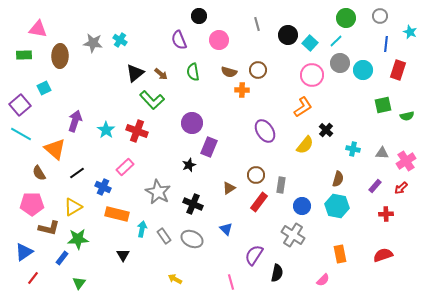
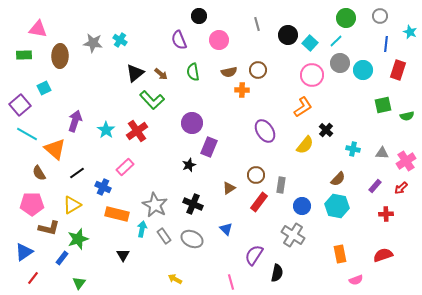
brown semicircle at (229, 72): rotated 28 degrees counterclockwise
red cross at (137, 131): rotated 35 degrees clockwise
cyan line at (21, 134): moved 6 px right
brown semicircle at (338, 179): rotated 28 degrees clockwise
gray star at (158, 192): moved 3 px left, 13 px down
yellow triangle at (73, 207): moved 1 px left, 2 px up
green star at (78, 239): rotated 15 degrees counterclockwise
pink semicircle at (323, 280): moved 33 px right; rotated 24 degrees clockwise
